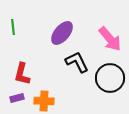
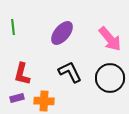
black L-shape: moved 7 px left, 10 px down
